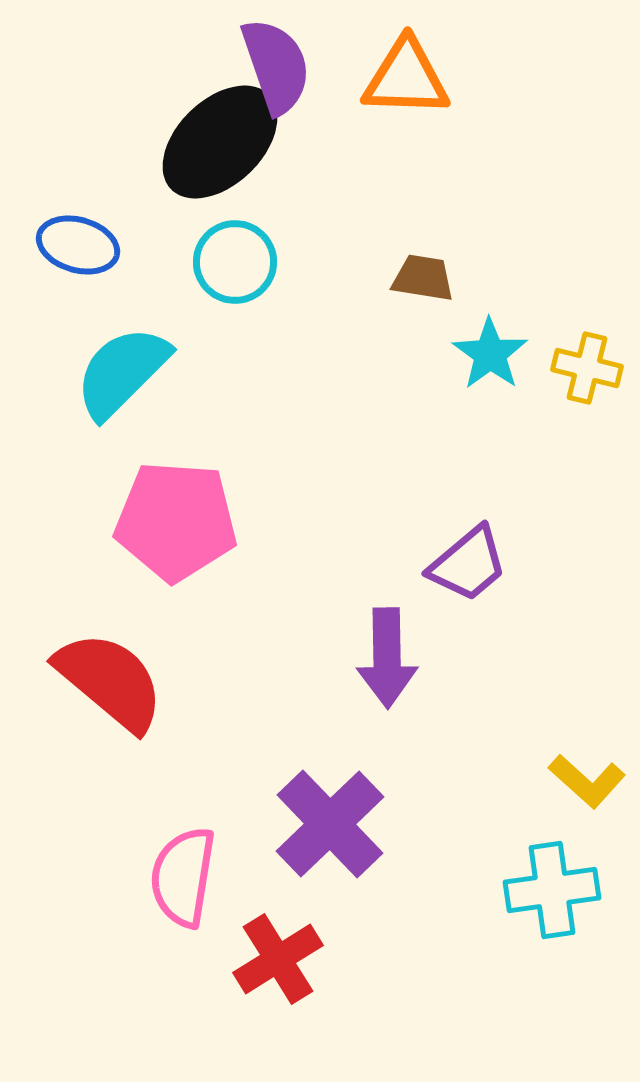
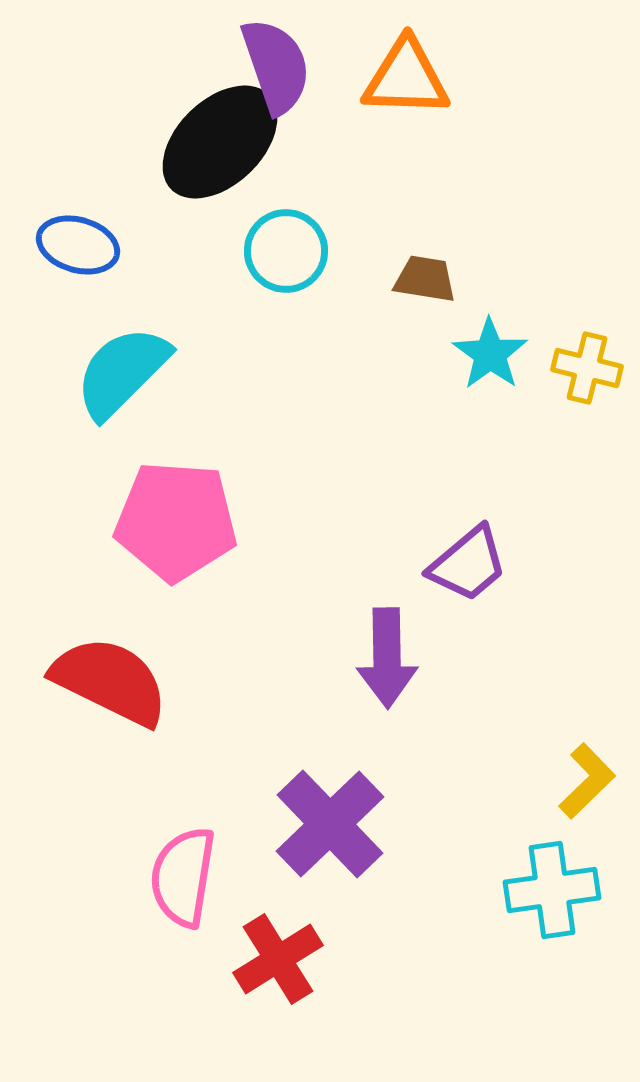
cyan circle: moved 51 px right, 11 px up
brown trapezoid: moved 2 px right, 1 px down
red semicircle: rotated 14 degrees counterclockwise
yellow L-shape: rotated 86 degrees counterclockwise
